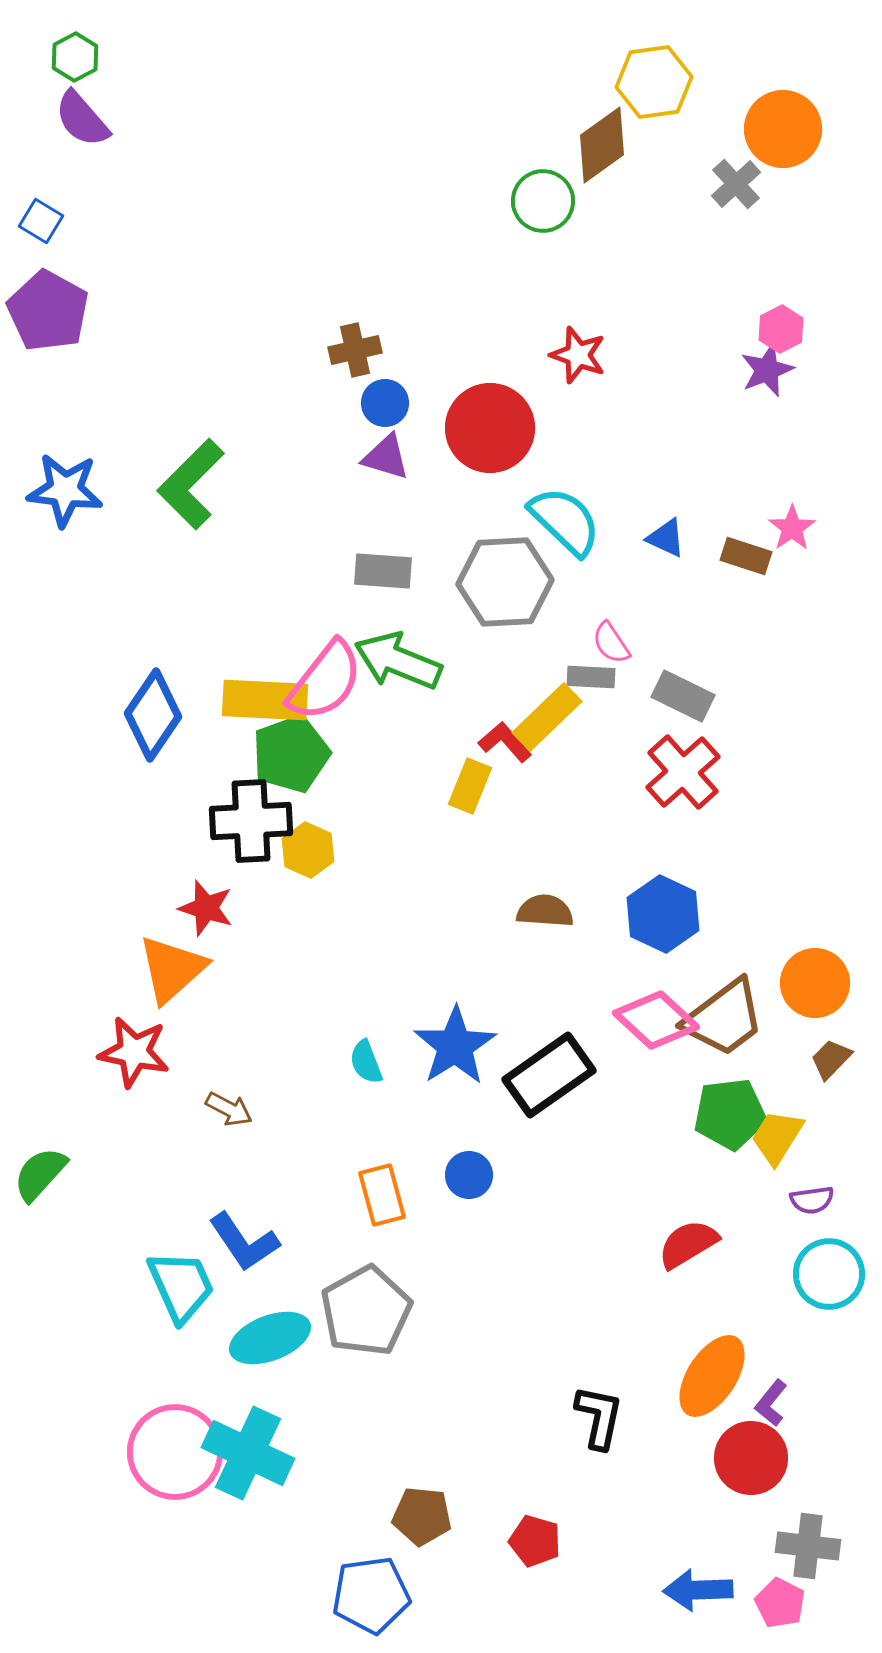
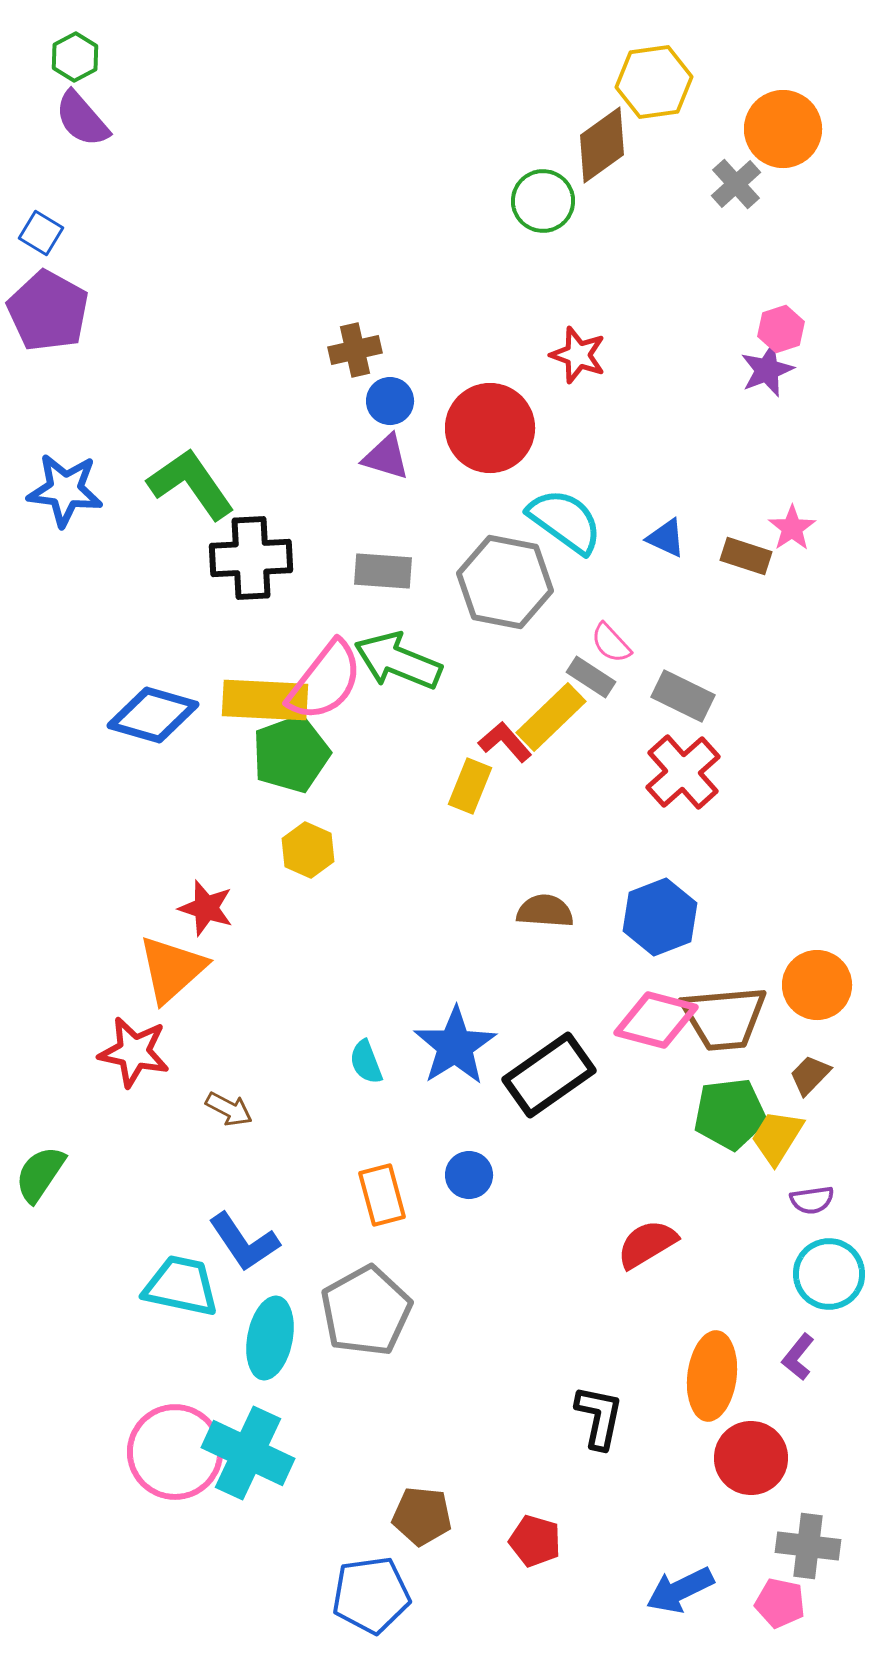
blue square at (41, 221): moved 12 px down
pink hexagon at (781, 329): rotated 9 degrees clockwise
blue circle at (385, 403): moved 5 px right, 2 px up
green L-shape at (191, 484): rotated 100 degrees clockwise
cyan semicircle at (565, 521): rotated 8 degrees counterclockwise
gray hexagon at (505, 582): rotated 14 degrees clockwise
pink semicircle at (611, 643): rotated 9 degrees counterclockwise
gray rectangle at (591, 677): rotated 30 degrees clockwise
blue diamond at (153, 715): rotated 72 degrees clockwise
yellow rectangle at (547, 717): moved 4 px right
black cross at (251, 821): moved 263 px up
blue hexagon at (663, 914): moved 3 px left, 3 px down; rotated 14 degrees clockwise
orange circle at (815, 983): moved 2 px right, 2 px down
brown trapezoid at (724, 1018): rotated 32 degrees clockwise
pink diamond at (656, 1020): rotated 28 degrees counterclockwise
brown trapezoid at (831, 1059): moved 21 px left, 16 px down
green semicircle at (40, 1174): rotated 8 degrees counterclockwise
red semicircle at (688, 1244): moved 41 px left
cyan trapezoid at (181, 1286): rotated 54 degrees counterclockwise
cyan ellipse at (270, 1338): rotated 58 degrees counterclockwise
orange ellipse at (712, 1376): rotated 26 degrees counterclockwise
purple L-shape at (771, 1403): moved 27 px right, 46 px up
blue arrow at (698, 1590): moved 18 px left; rotated 24 degrees counterclockwise
pink pentagon at (780, 1603): rotated 15 degrees counterclockwise
